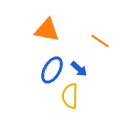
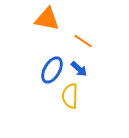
orange triangle: moved 11 px up
orange line: moved 17 px left
